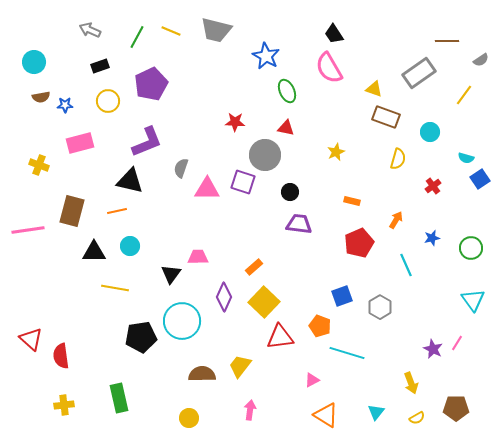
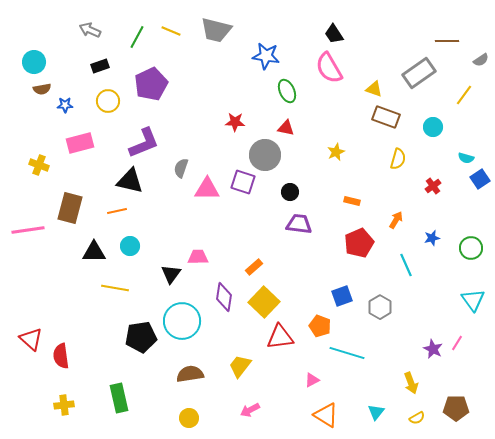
blue star at (266, 56): rotated 20 degrees counterclockwise
brown semicircle at (41, 97): moved 1 px right, 8 px up
cyan circle at (430, 132): moved 3 px right, 5 px up
purple L-shape at (147, 142): moved 3 px left, 1 px down
brown rectangle at (72, 211): moved 2 px left, 3 px up
purple diamond at (224, 297): rotated 16 degrees counterclockwise
brown semicircle at (202, 374): moved 12 px left; rotated 8 degrees counterclockwise
pink arrow at (250, 410): rotated 126 degrees counterclockwise
